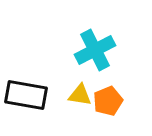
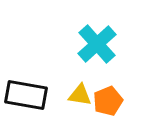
cyan cross: moved 2 px right, 6 px up; rotated 15 degrees counterclockwise
